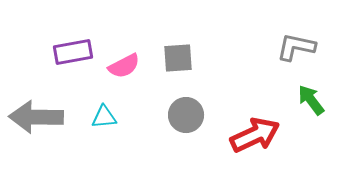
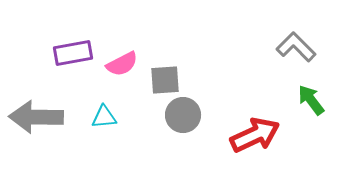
gray L-shape: rotated 33 degrees clockwise
purple rectangle: moved 1 px down
gray square: moved 13 px left, 22 px down
pink semicircle: moved 2 px left, 2 px up
gray circle: moved 3 px left
